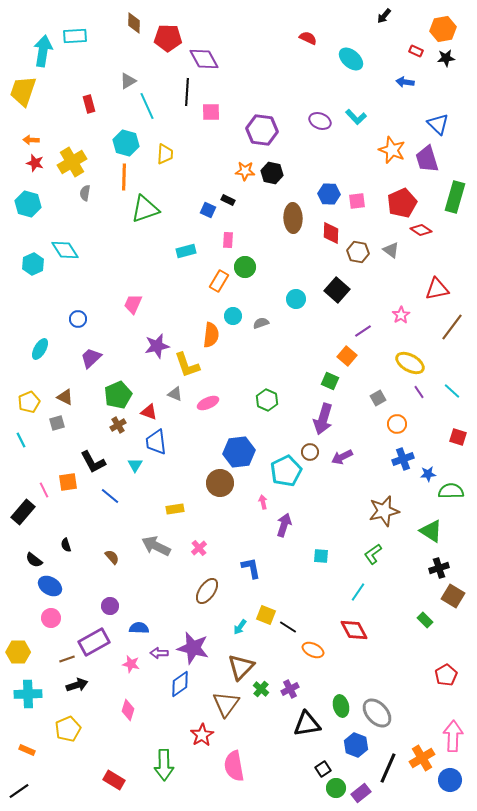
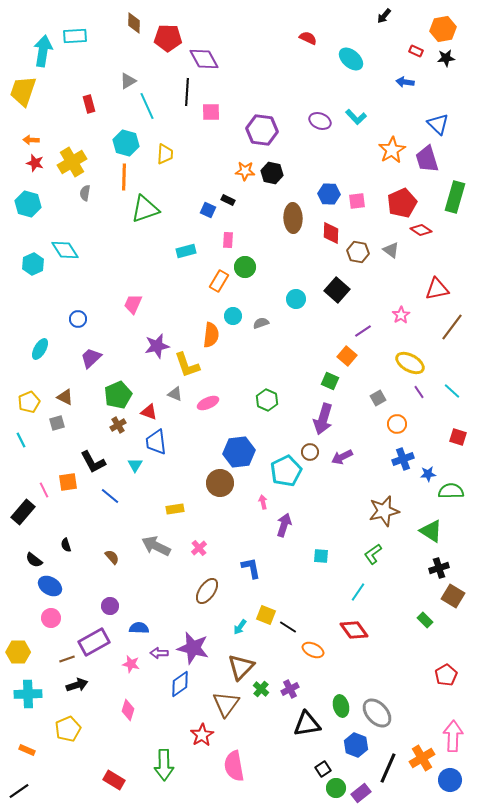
orange star at (392, 150): rotated 20 degrees clockwise
red diamond at (354, 630): rotated 8 degrees counterclockwise
